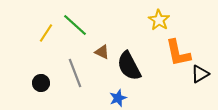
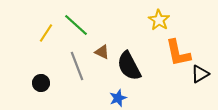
green line: moved 1 px right
gray line: moved 2 px right, 7 px up
